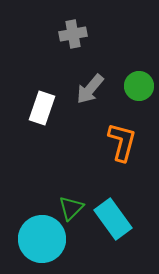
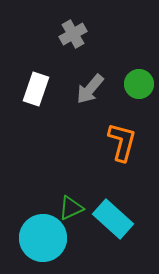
gray cross: rotated 20 degrees counterclockwise
green circle: moved 2 px up
white rectangle: moved 6 px left, 19 px up
green triangle: rotated 20 degrees clockwise
cyan rectangle: rotated 12 degrees counterclockwise
cyan circle: moved 1 px right, 1 px up
